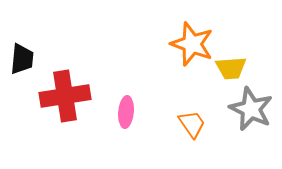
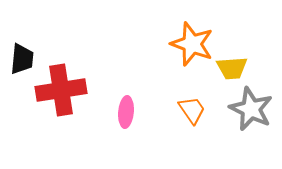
yellow trapezoid: moved 1 px right
red cross: moved 4 px left, 6 px up
orange trapezoid: moved 14 px up
